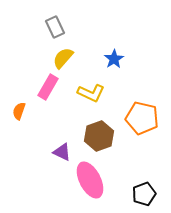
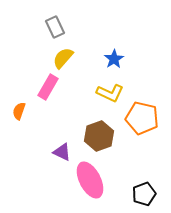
yellow L-shape: moved 19 px right
